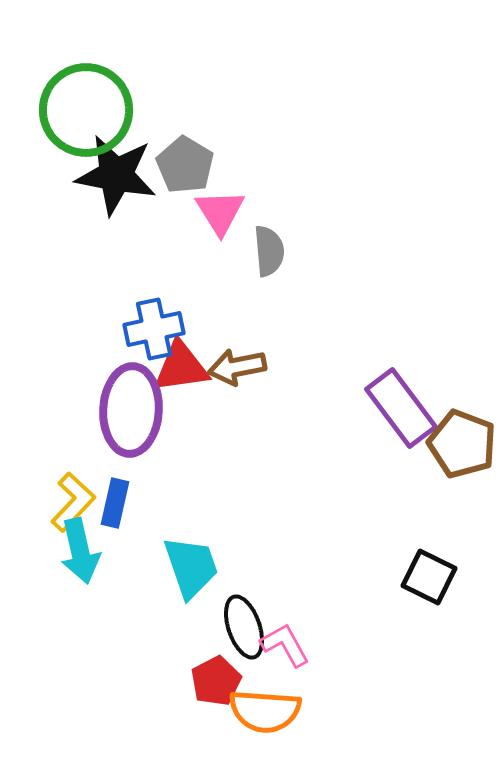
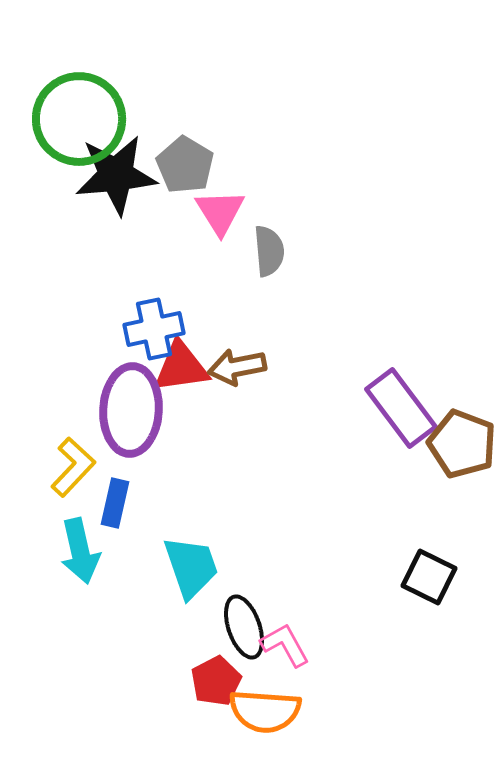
green circle: moved 7 px left, 9 px down
black star: rotated 16 degrees counterclockwise
yellow L-shape: moved 35 px up
